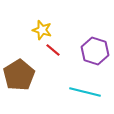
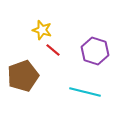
brown pentagon: moved 4 px right, 1 px down; rotated 12 degrees clockwise
